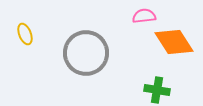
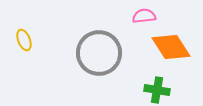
yellow ellipse: moved 1 px left, 6 px down
orange diamond: moved 3 px left, 5 px down
gray circle: moved 13 px right
